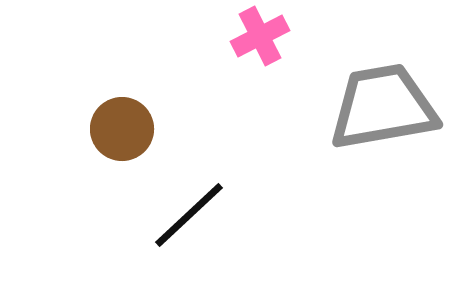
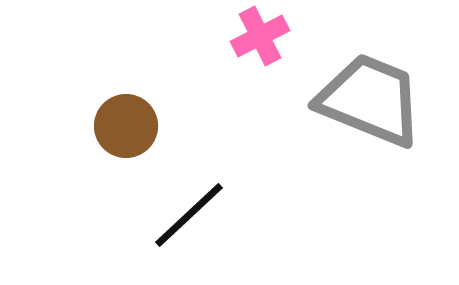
gray trapezoid: moved 13 px left, 7 px up; rotated 32 degrees clockwise
brown circle: moved 4 px right, 3 px up
